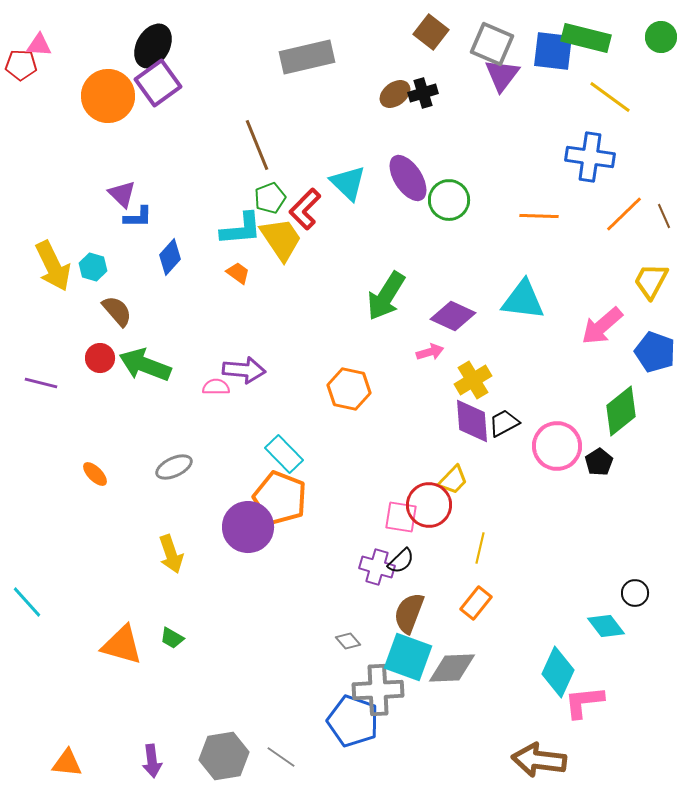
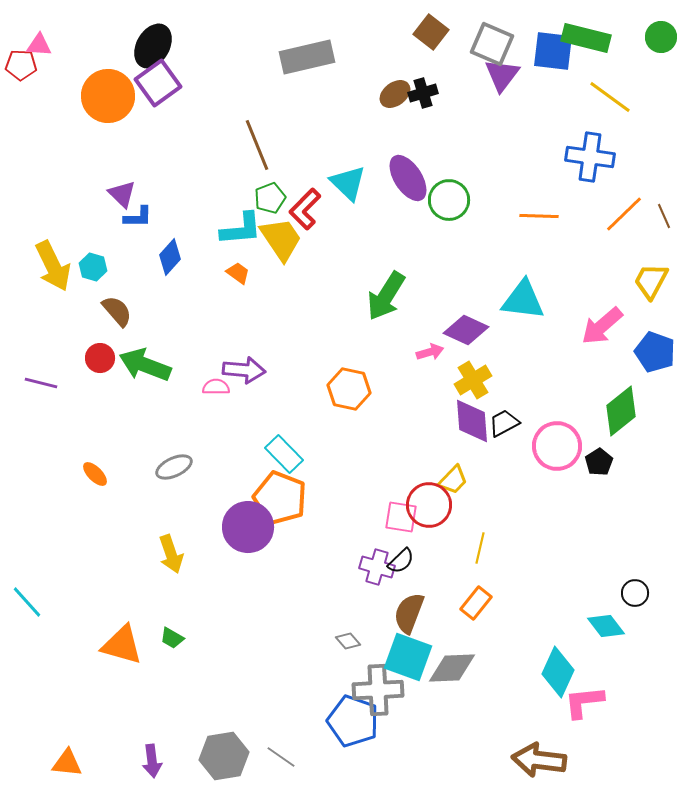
purple diamond at (453, 316): moved 13 px right, 14 px down
